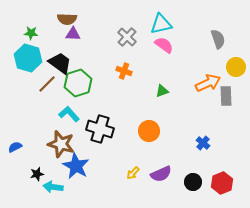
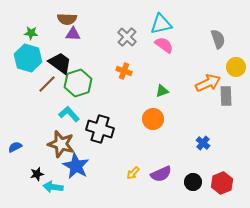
orange circle: moved 4 px right, 12 px up
